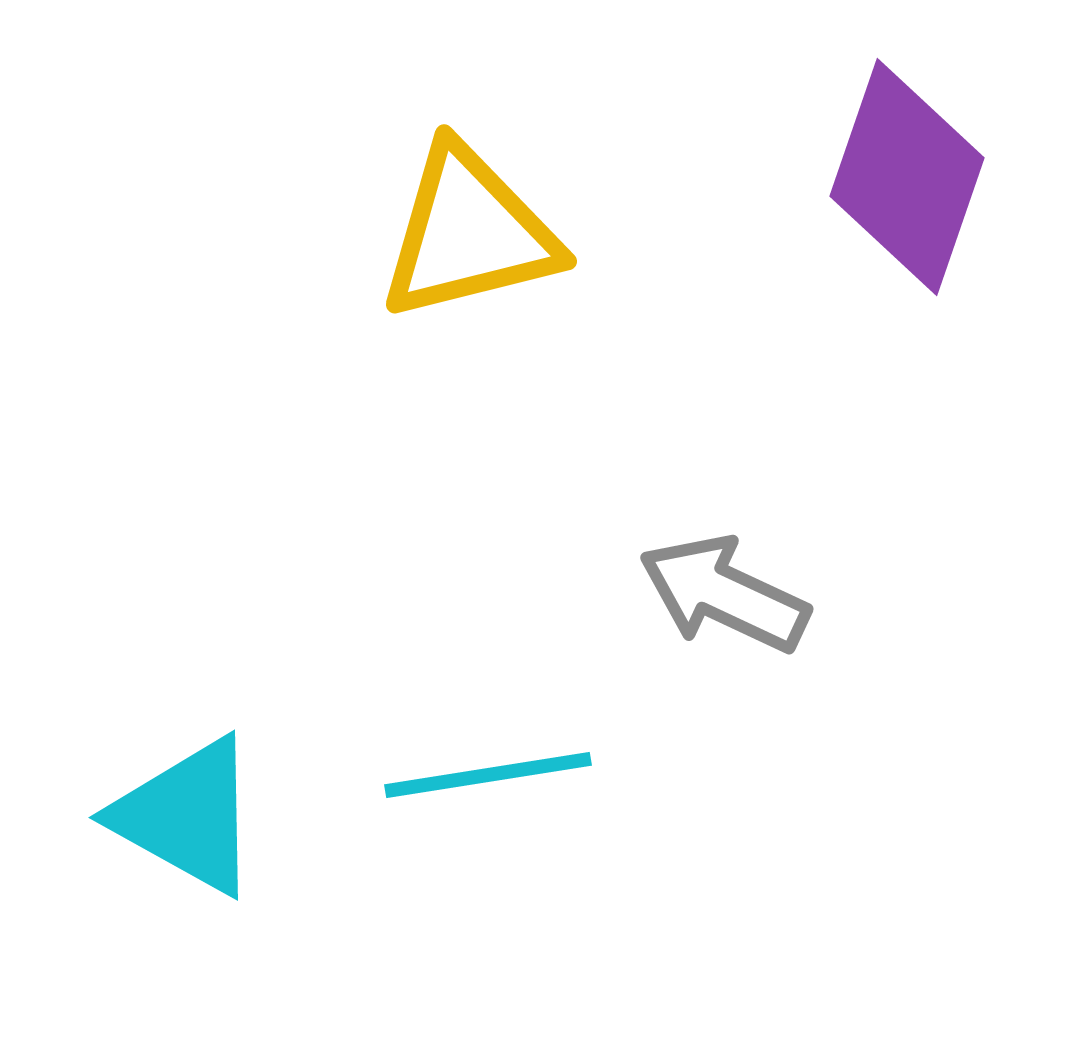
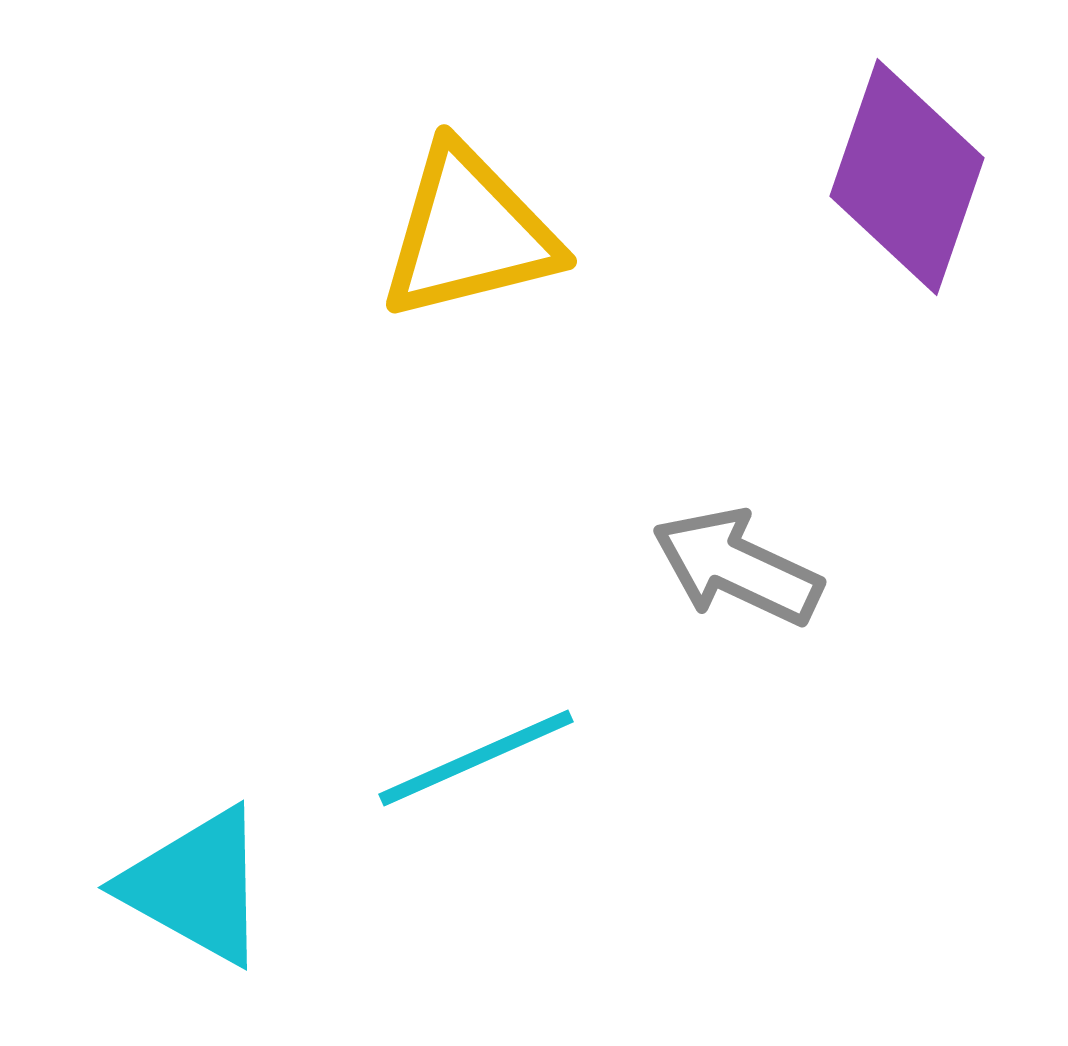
gray arrow: moved 13 px right, 27 px up
cyan line: moved 12 px left, 17 px up; rotated 15 degrees counterclockwise
cyan triangle: moved 9 px right, 70 px down
